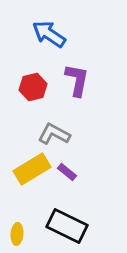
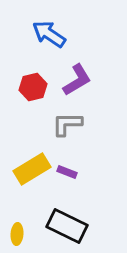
purple L-shape: rotated 48 degrees clockwise
gray L-shape: moved 13 px right, 10 px up; rotated 28 degrees counterclockwise
purple rectangle: rotated 18 degrees counterclockwise
